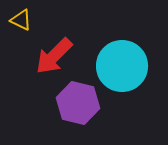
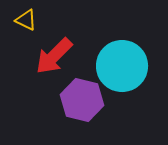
yellow triangle: moved 5 px right
purple hexagon: moved 4 px right, 3 px up
